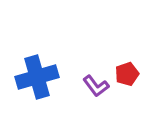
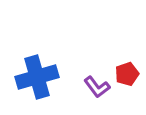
purple L-shape: moved 1 px right, 1 px down
